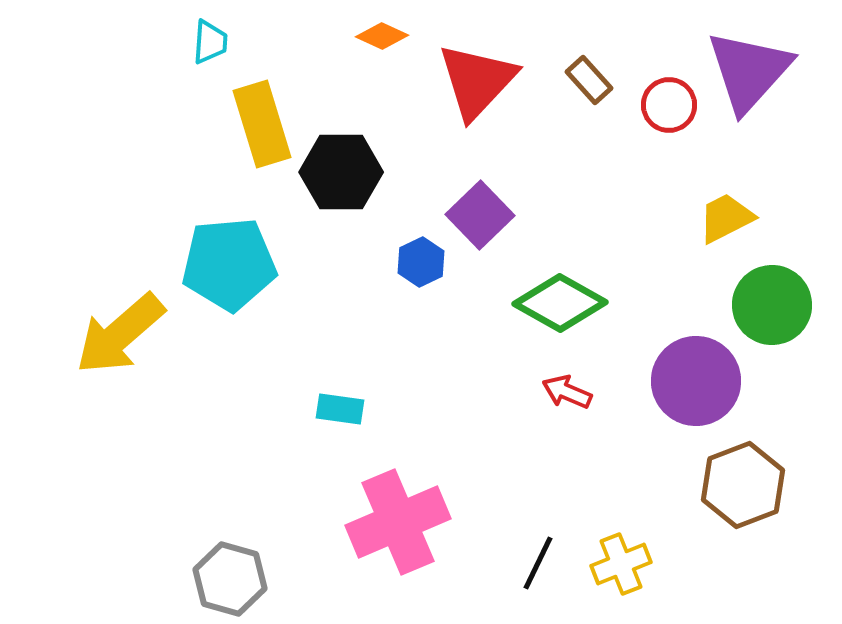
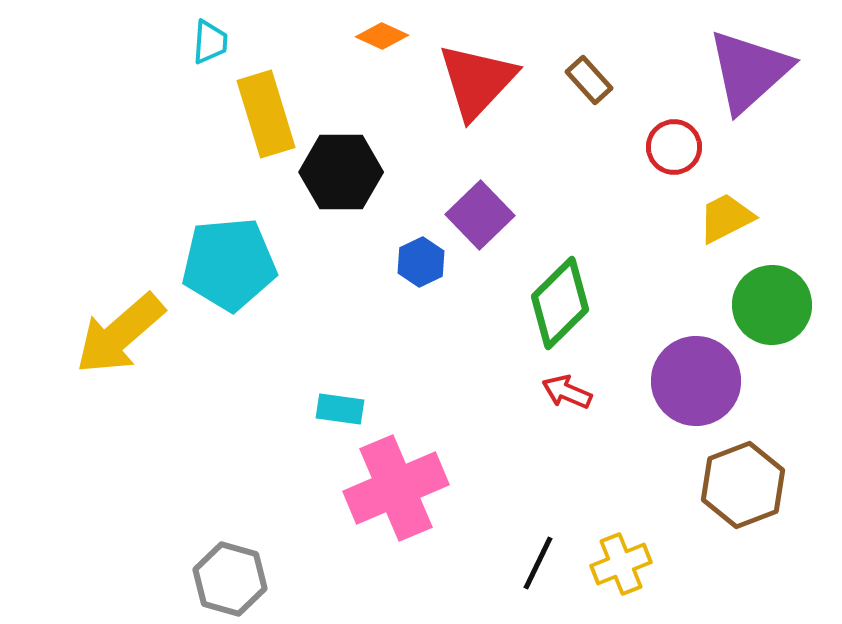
purple triangle: rotated 6 degrees clockwise
red circle: moved 5 px right, 42 px down
yellow rectangle: moved 4 px right, 10 px up
green diamond: rotated 74 degrees counterclockwise
pink cross: moved 2 px left, 34 px up
